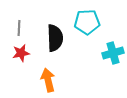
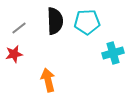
gray line: rotated 49 degrees clockwise
black semicircle: moved 17 px up
red star: moved 7 px left, 1 px down
